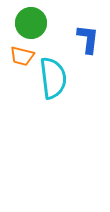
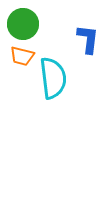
green circle: moved 8 px left, 1 px down
